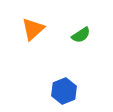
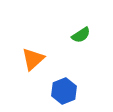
orange triangle: moved 30 px down
